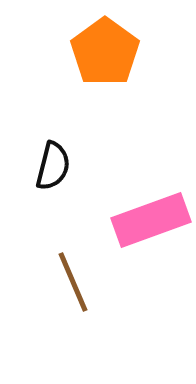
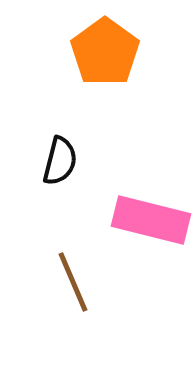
black semicircle: moved 7 px right, 5 px up
pink rectangle: rotated 34 degrees clockwise
